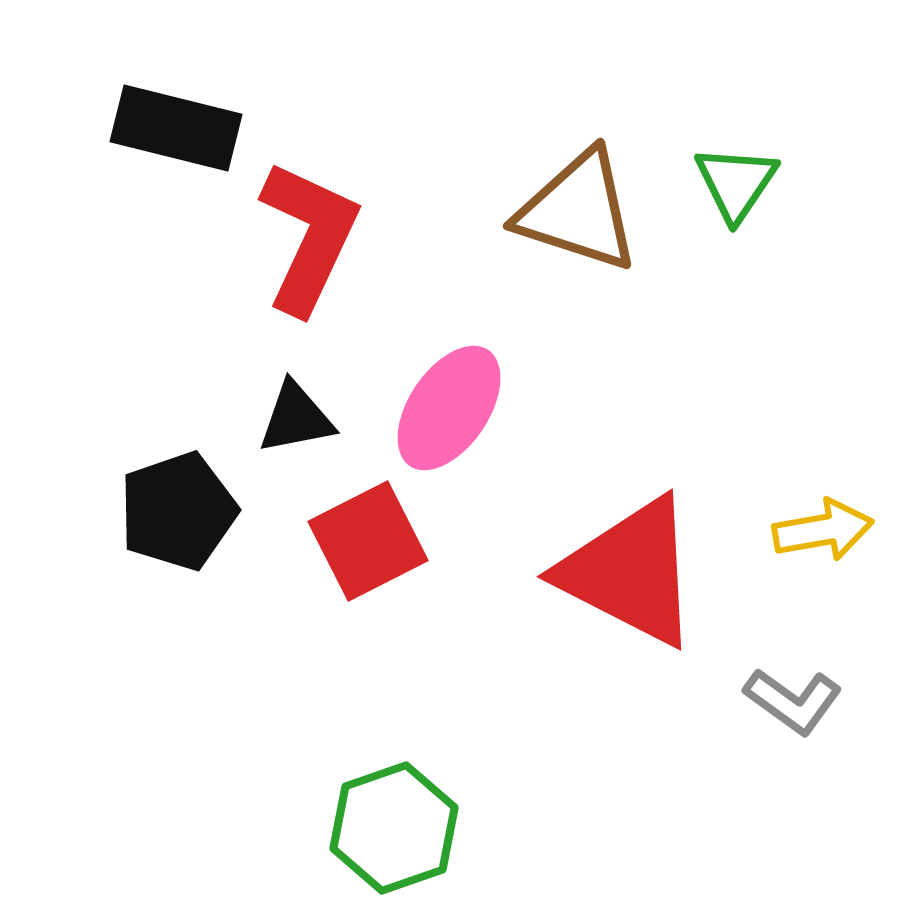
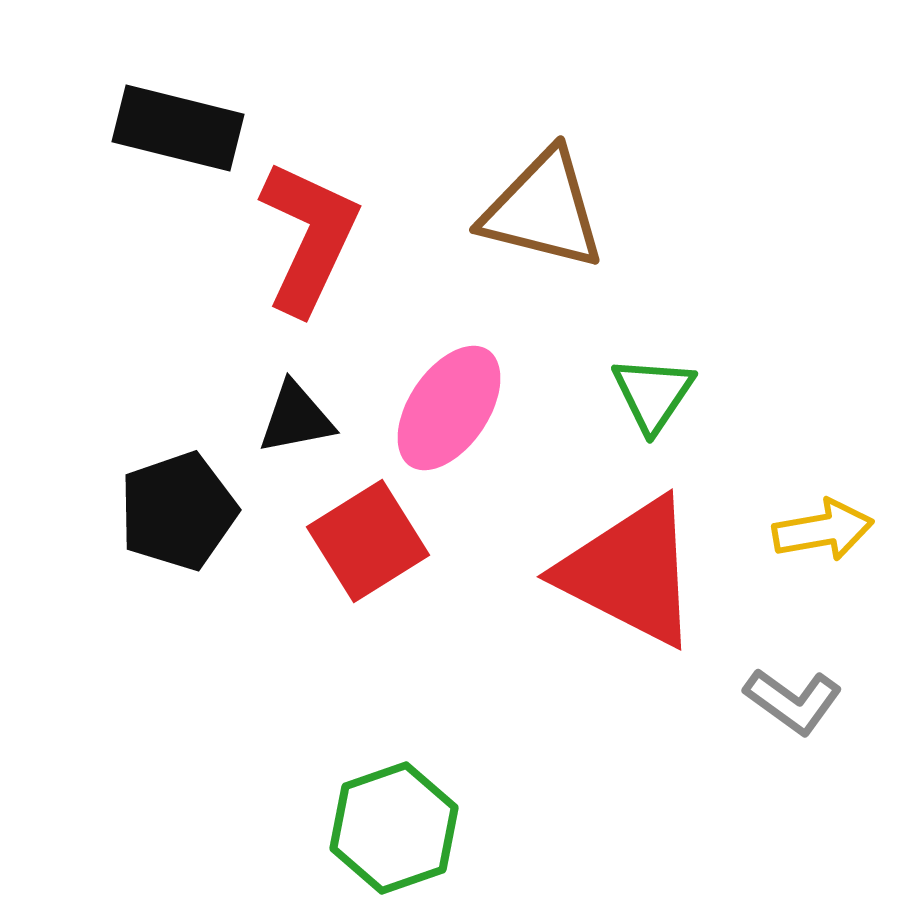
black rectangle: moved 2 px right
green triangle: moved 83 px left, 211 px down
brown triangle: moved 35 px left, 1 px up; rotated 4 degrees counterclockwise
red square: rotated 5 degrees counterclockwise
